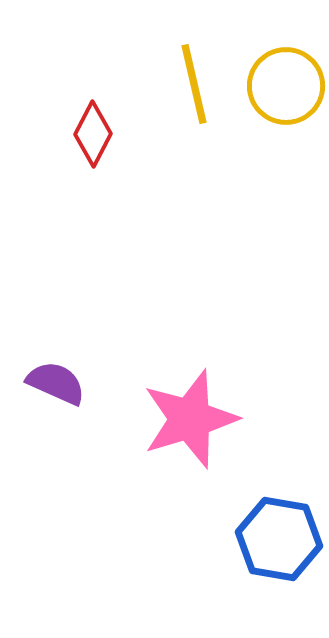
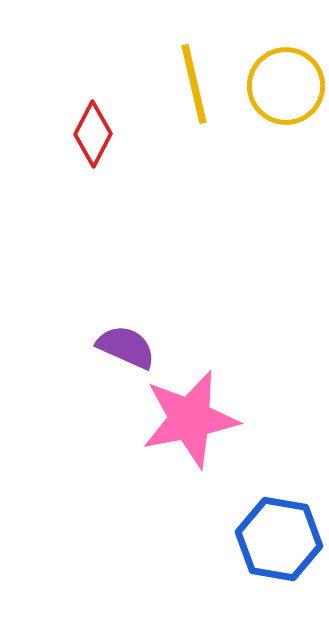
purple semicircle: moved 70 px right, 36 px up
pink star: rotated 6 degrees clockwise
